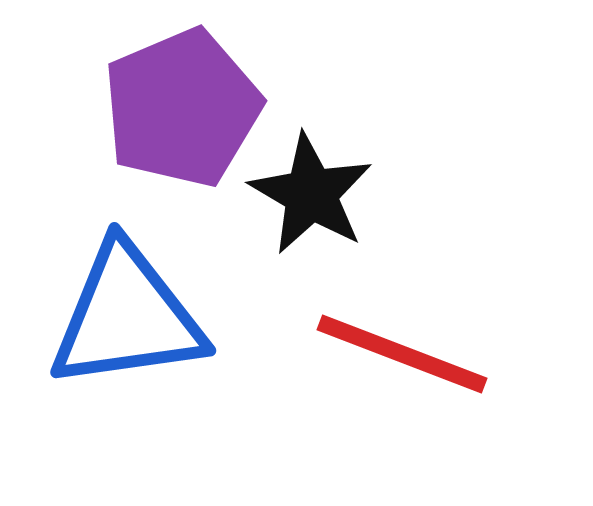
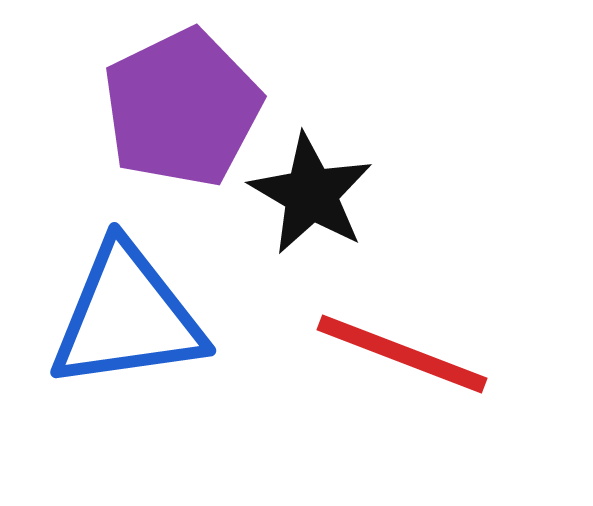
purple pentagon: rotated 3 degrees counterclockwise
